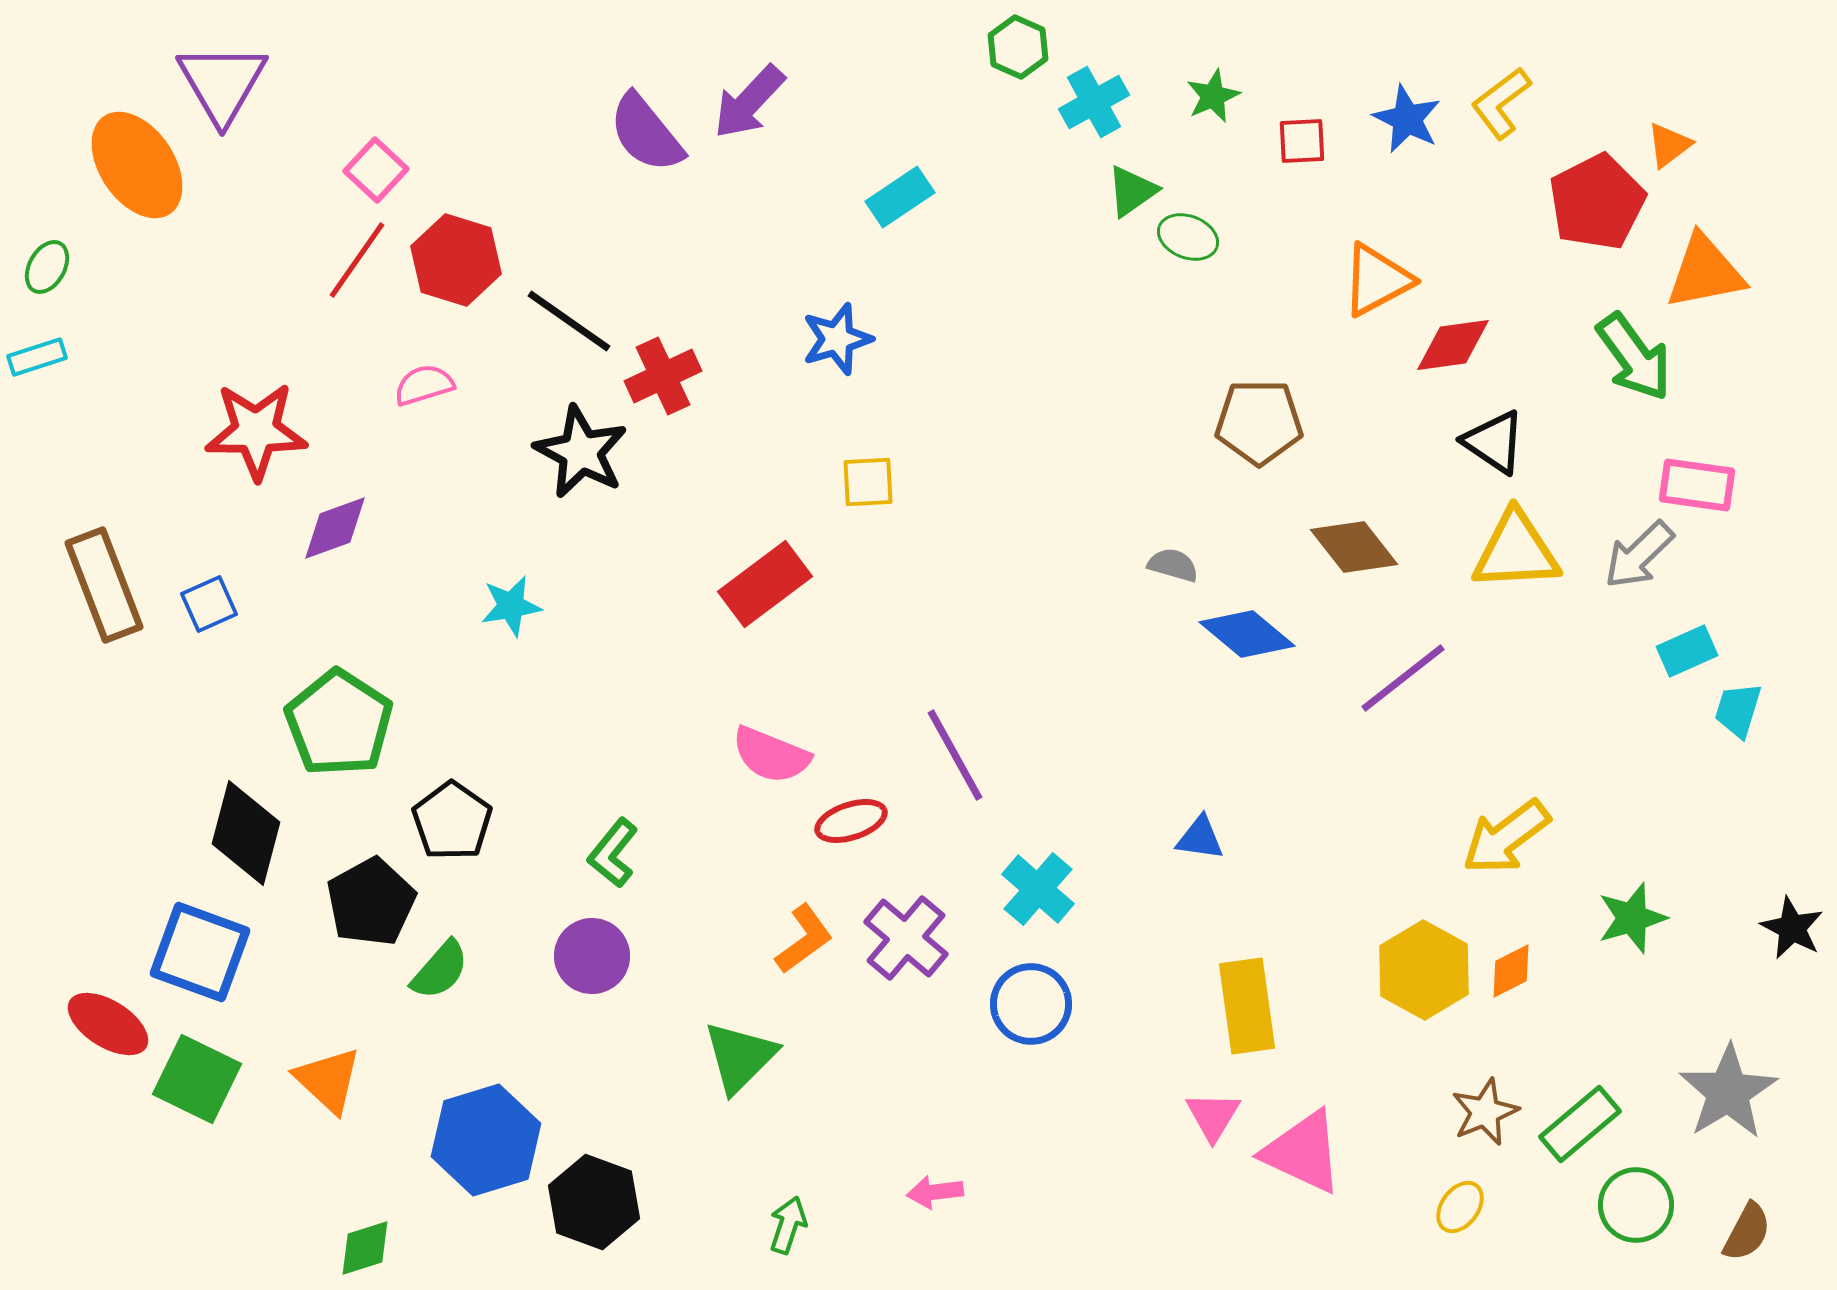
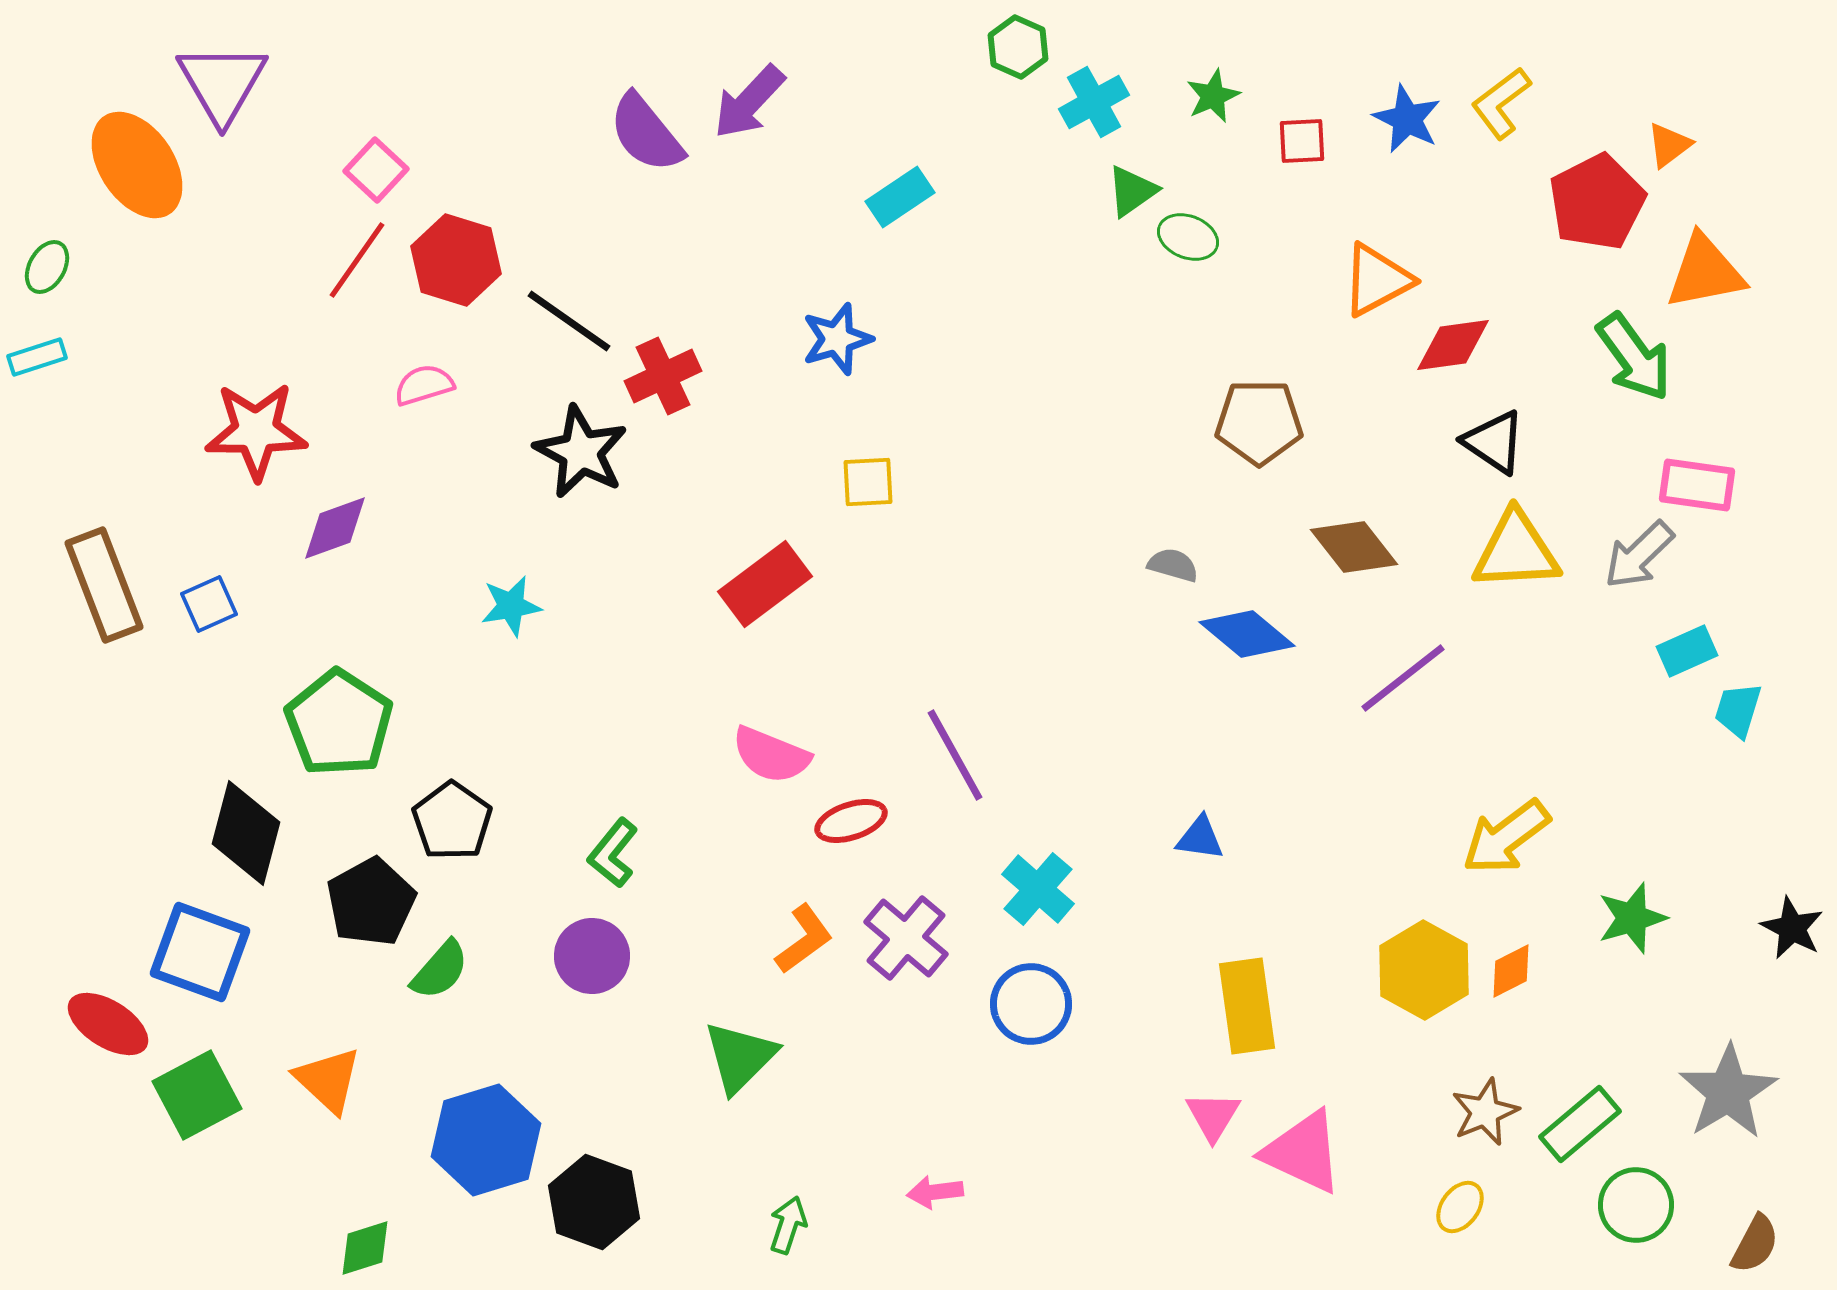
green square at (197, 1079): moved 16 px down; rotated 36 degrees clockwise
brown semicircle at (1747, 1232): moved 8 px right, 12 px down
